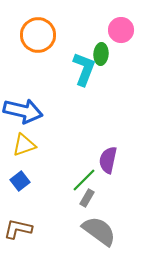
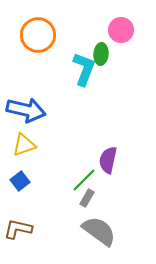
blue arrow: moved 3 px right, 1 px up
